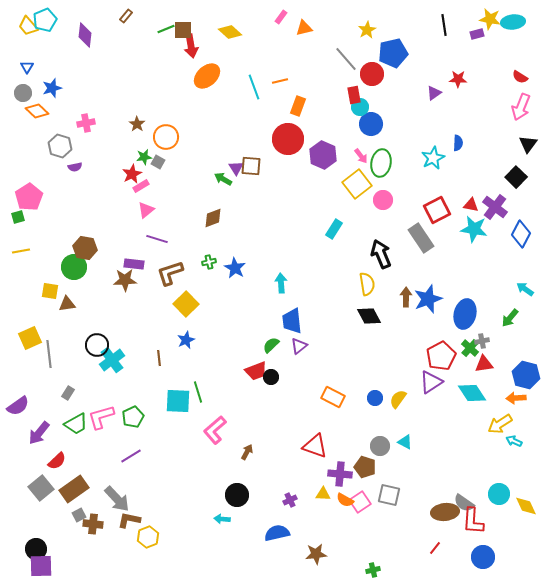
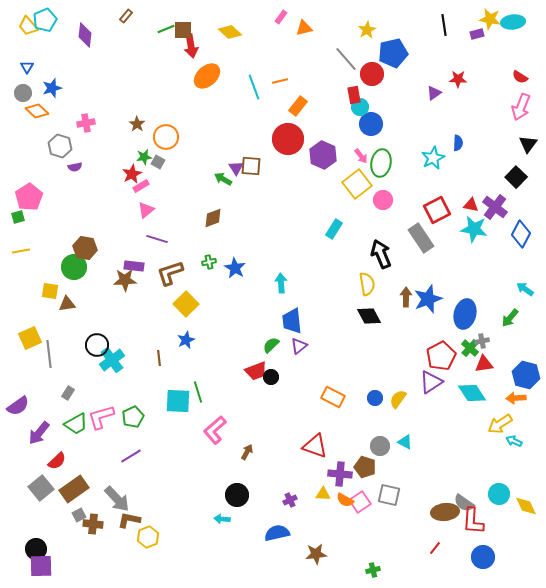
orange rectangle at (298, 106): rotated 18 degrees clockwise
purple rectangle at (134, 264): moved 2 px down
